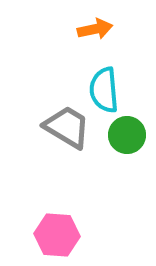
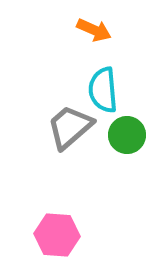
orange arrow: moved 1 px left, 1 px down; rotated 36 degrees clockwise
cyan semicircle: moved 1 px left
gray trapezoid: moved 3 px right; rotated 72 degrees counterclockwise
